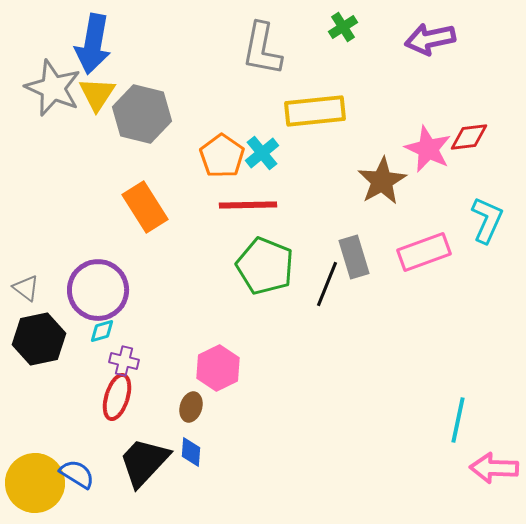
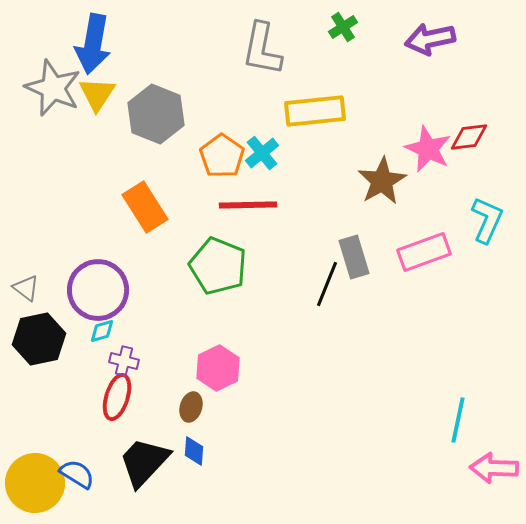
gray hexagon: moved 14 px right; rotated 8 degrees clockwise
green pentagon: moved 47 px left
blue diamond: moved 3 px right, 1 px up
